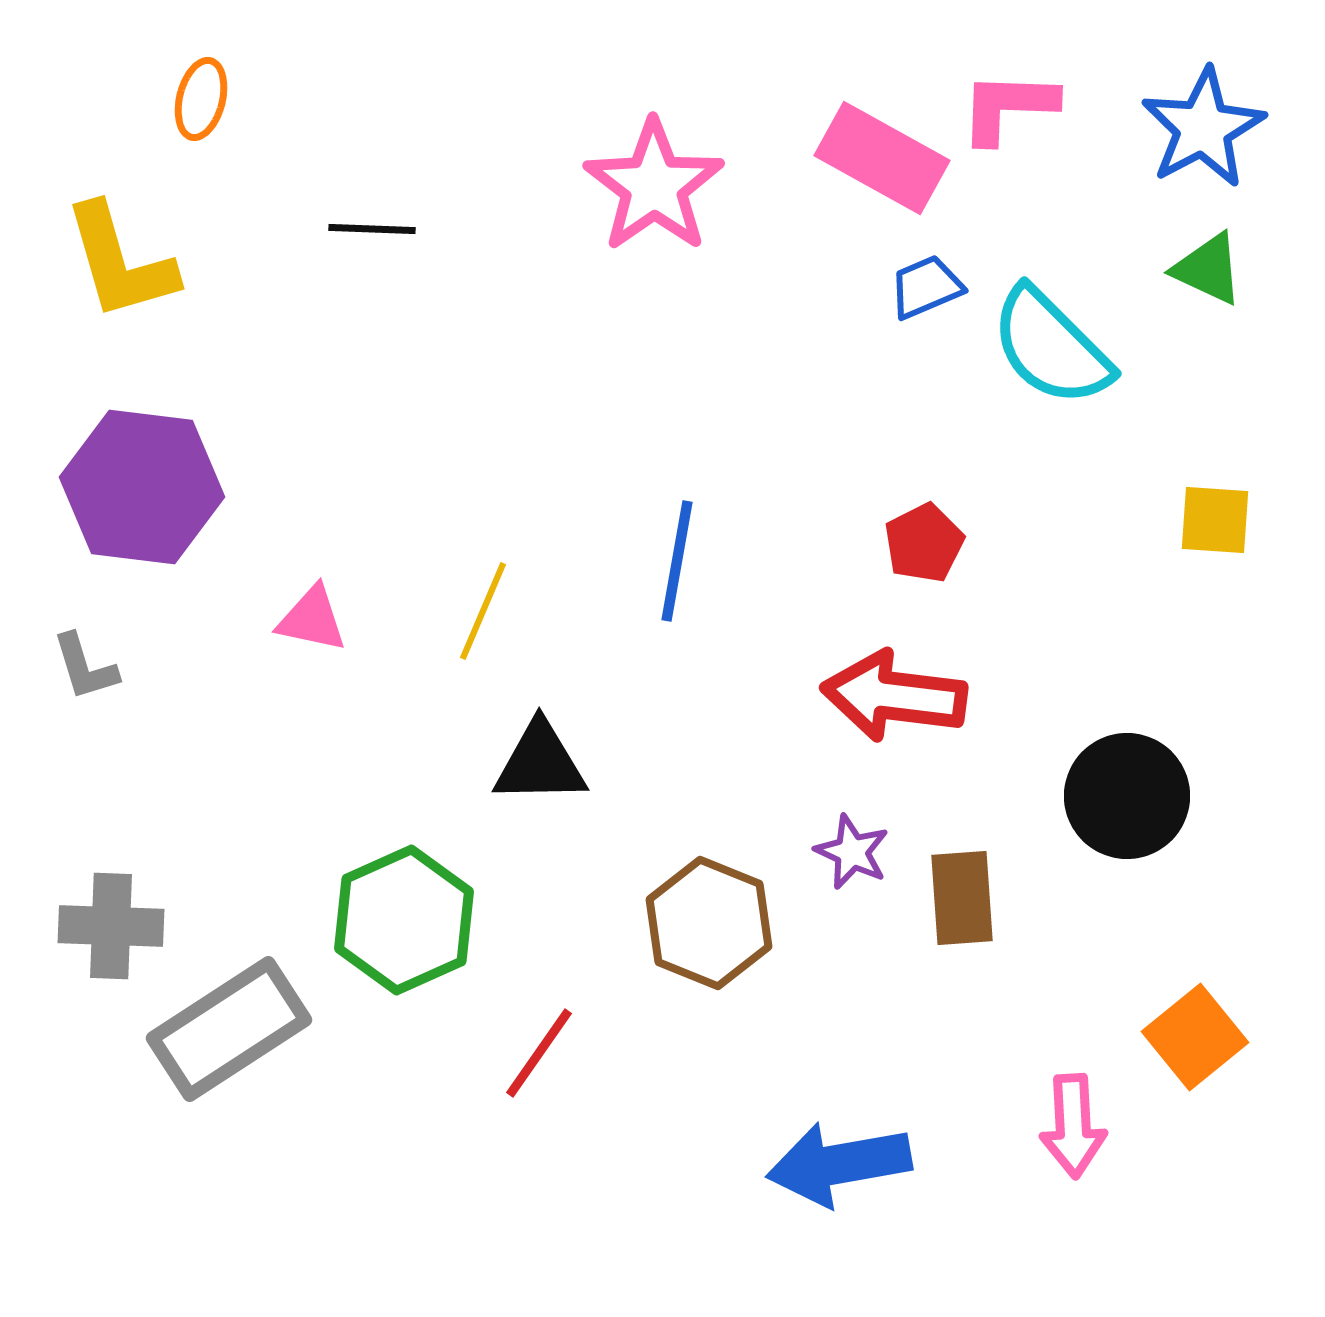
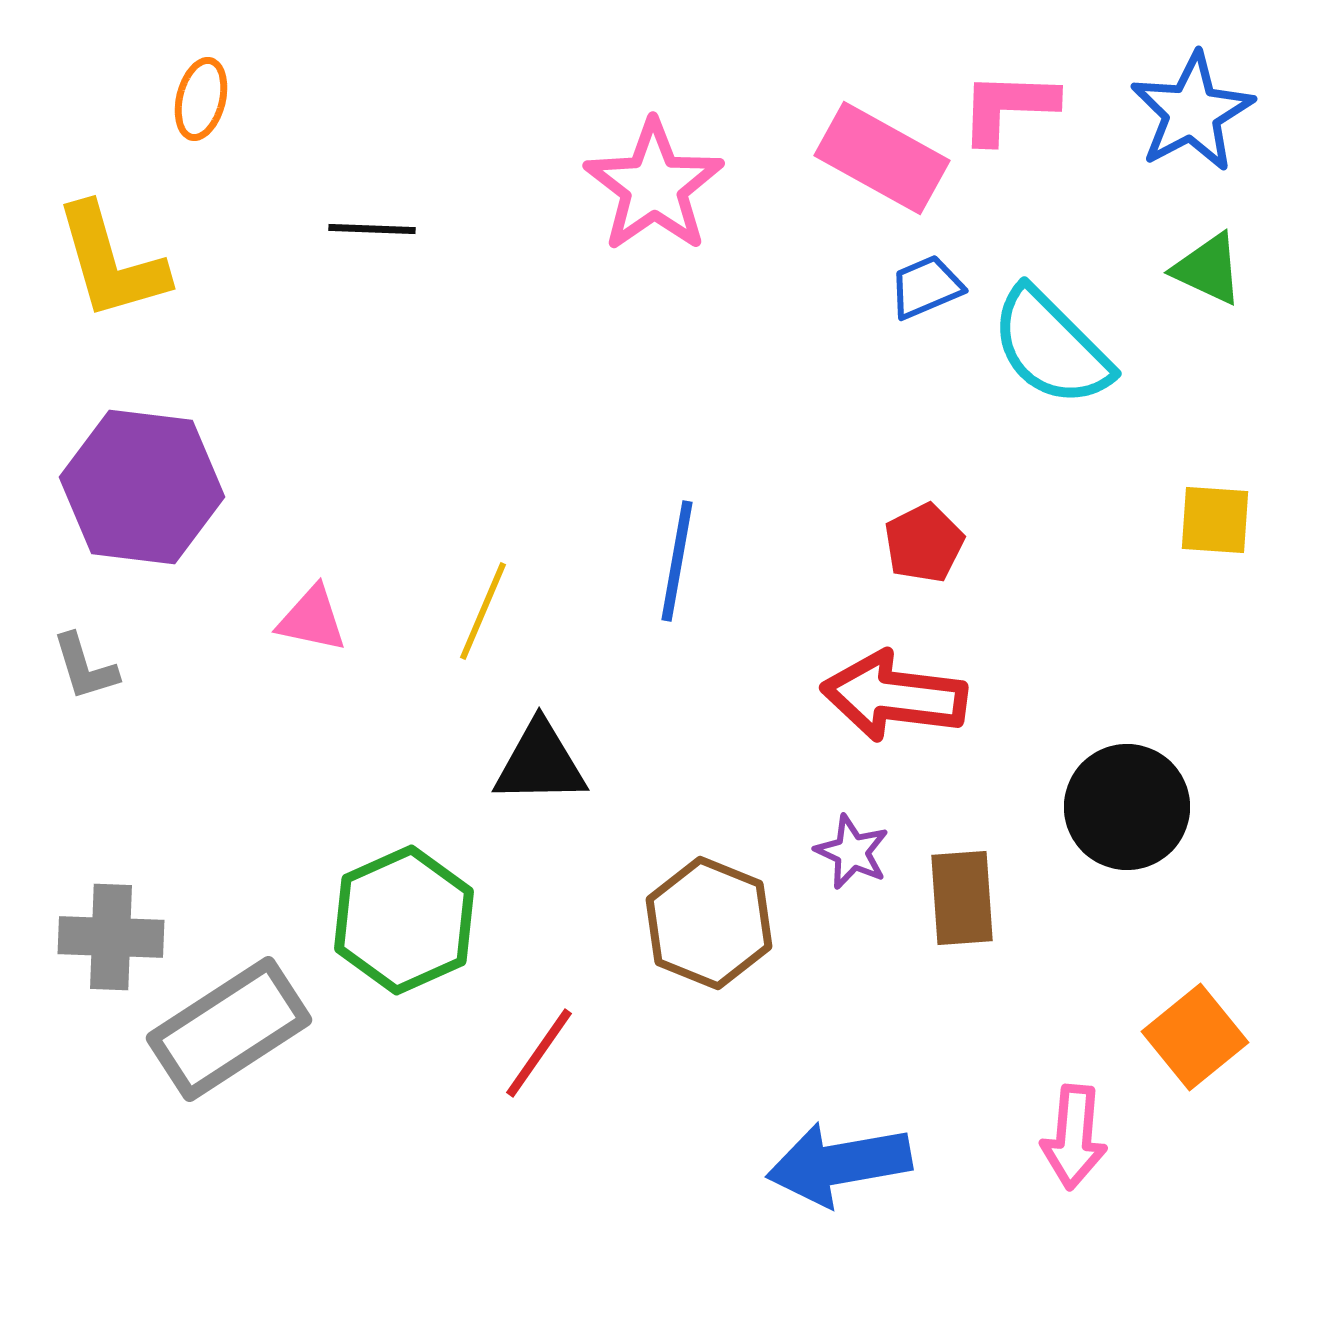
blue star: moved 11 px left, 16 px up
yellow L-shape: moved 9 px left
black circle: moved 11 px down
gray cross: moved 11 px down
pink arrow: moved 1 px right, 11 px down; rotated 8 degrees clockwise
